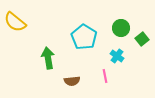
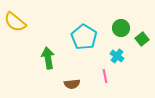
brown semicircle: moved 3 px down
